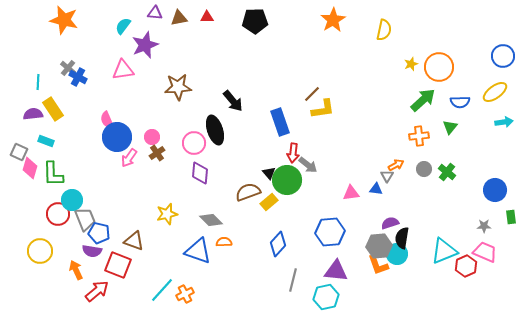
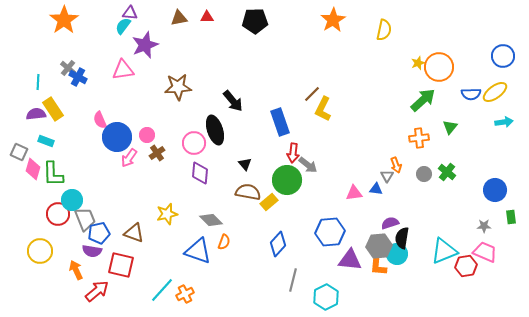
purple triangle at (155, 13): moved 25 px left
orange star at (64, 20): rotated 24 degrees clockwise
yellow star at (411, 64): moved 7 px right, 1 px up
blue semicircle at (460, 102): moved 11 px right, 8 px up
yellow L-shape at (323, 109): rotated 125 degrees clockwise
purple semicircle at (33, 114): moved 3 px right
pink semicircle at (107, 120): moved 7 px left
orange cross at (419, 136): moved 2 px down
pink circle at (152, 137): moved 5 px left, 2 px up
orange arrow at (396, 165): rotated 98 degrees clockwise
pink diamond at (30, 168): moved 3 px right, 1 px down
gray circle at (424, 169): moved 5 px down
black triangle at (269, 173): moved 24 px left, 9 px up
brown semicircle at (248, 192): rotated 30 degrees clockwise
pink triangle at (351, 193): moved 3 px right
blue pentagon at (99, 233): rotated 25 degrees counterclockwise
brown triangle at (134, 241): moved 8 px up
orange semicircle at (224, 242): rotated 112 degrees clockwise
red square at (118, 265): moved 3 px right; rotated 8 degrees counterclockwise
orange L-shape at (378, 265): rotated 25 degrees clockwise
red hexagon at (466, 266): rotated 15 degrees clockwise
purple triangle at (336, 271): moved 14 px right, 11 px up
cyan hexagon at (326, 297): rotated 15 degrees counterclockwise
